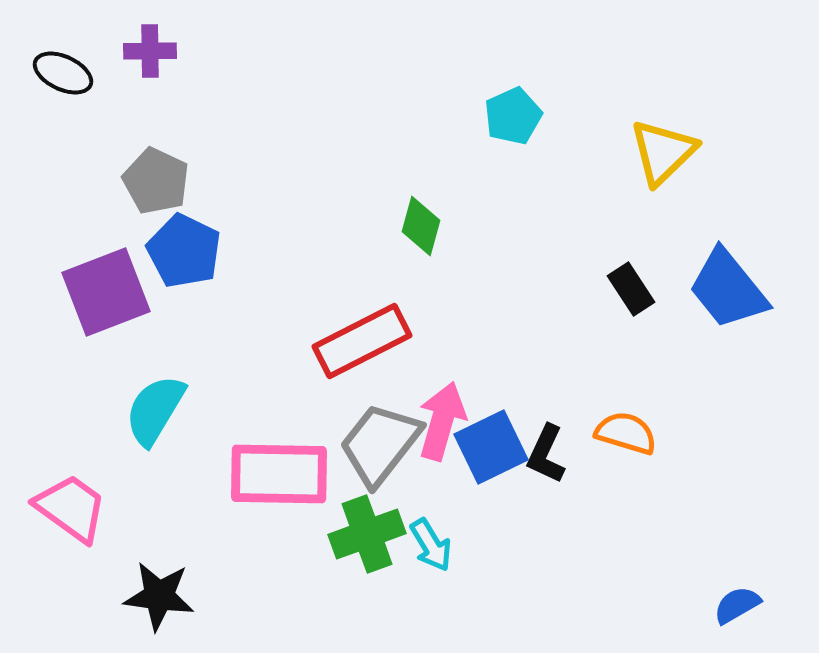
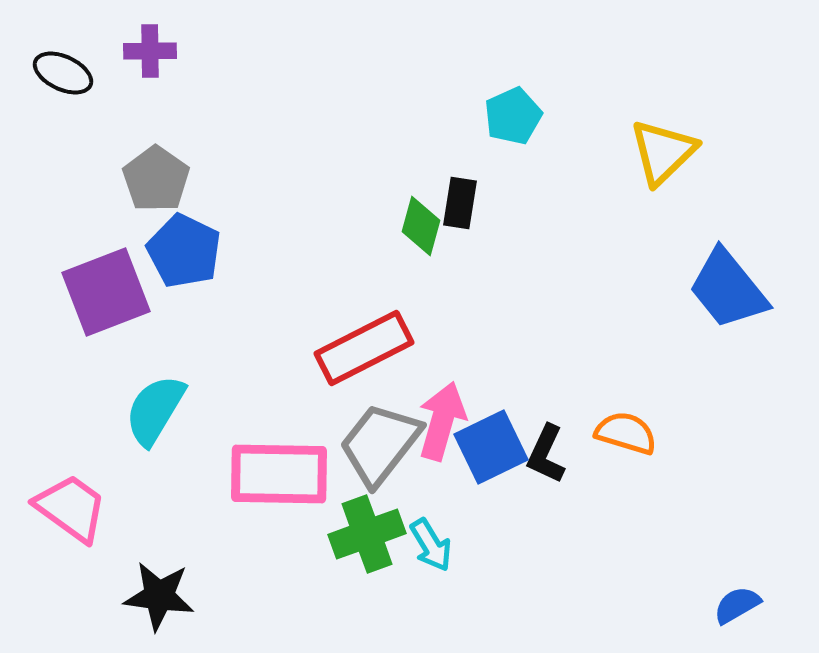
gray pentagon: moved 2 px up; rotated 10 degrees clockwise
black rectangle: moved 171 px left, 86 px up; rotated 42 degrees clockwise
red rectangle: moved 2 px right, 7 px down
